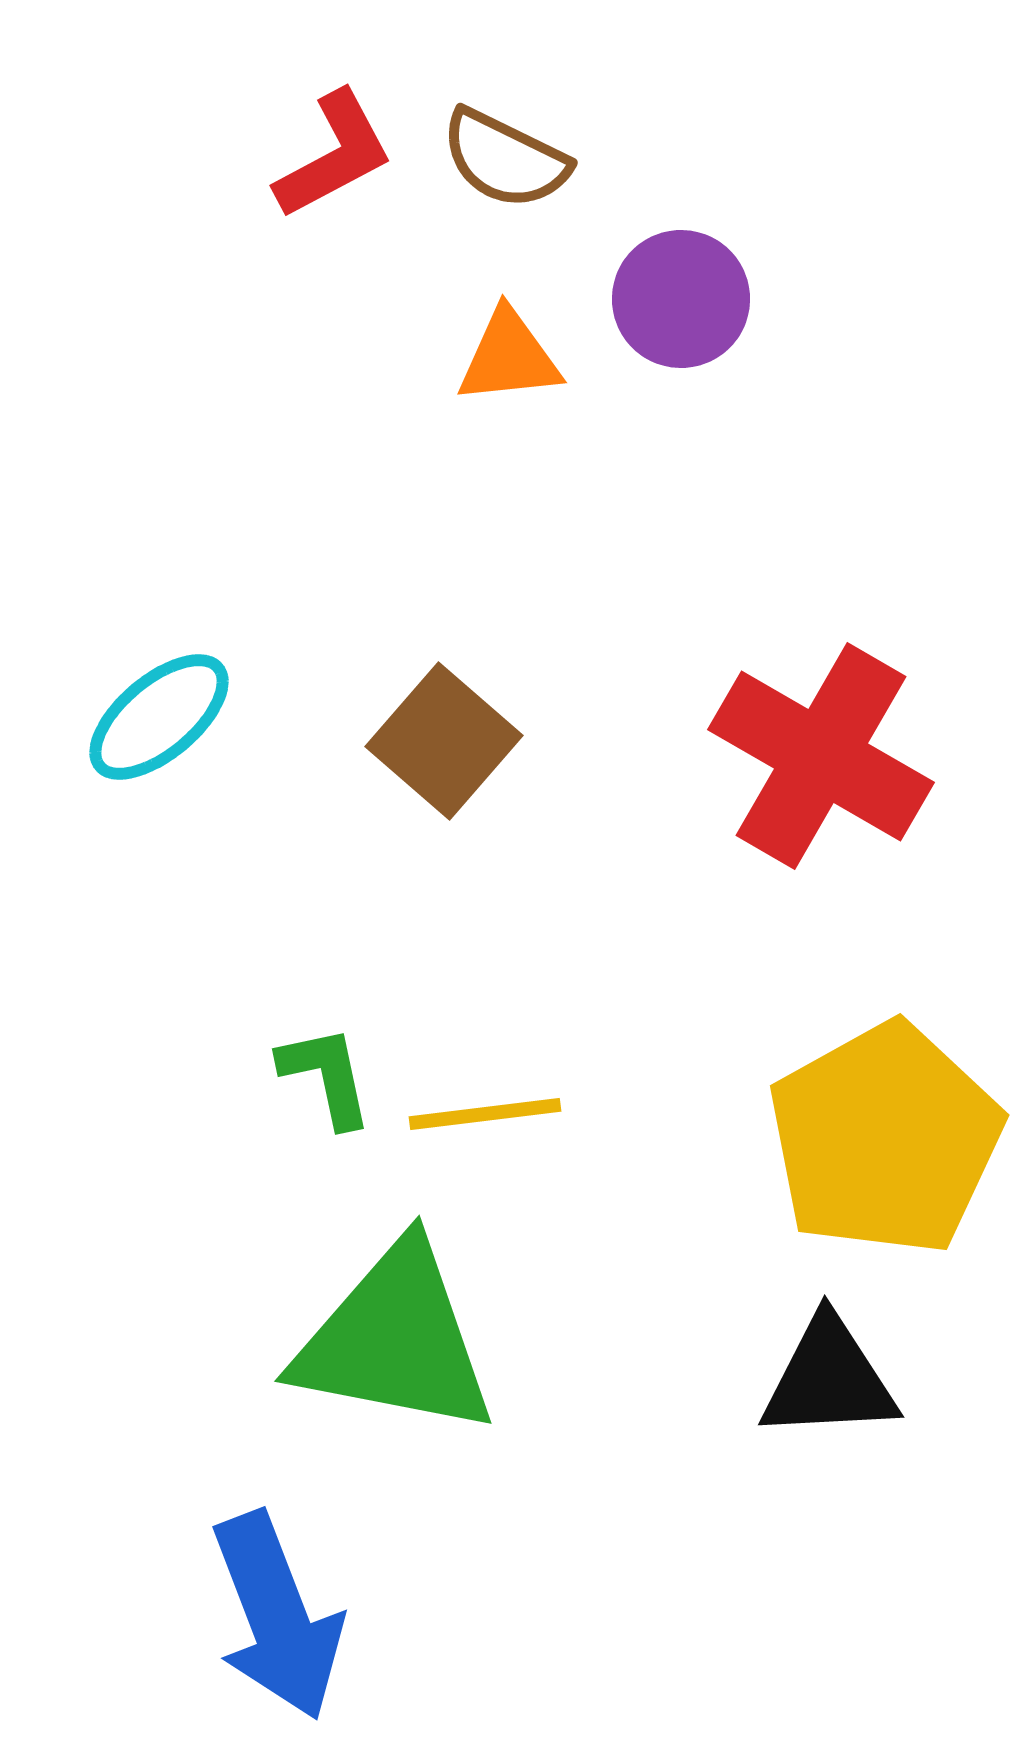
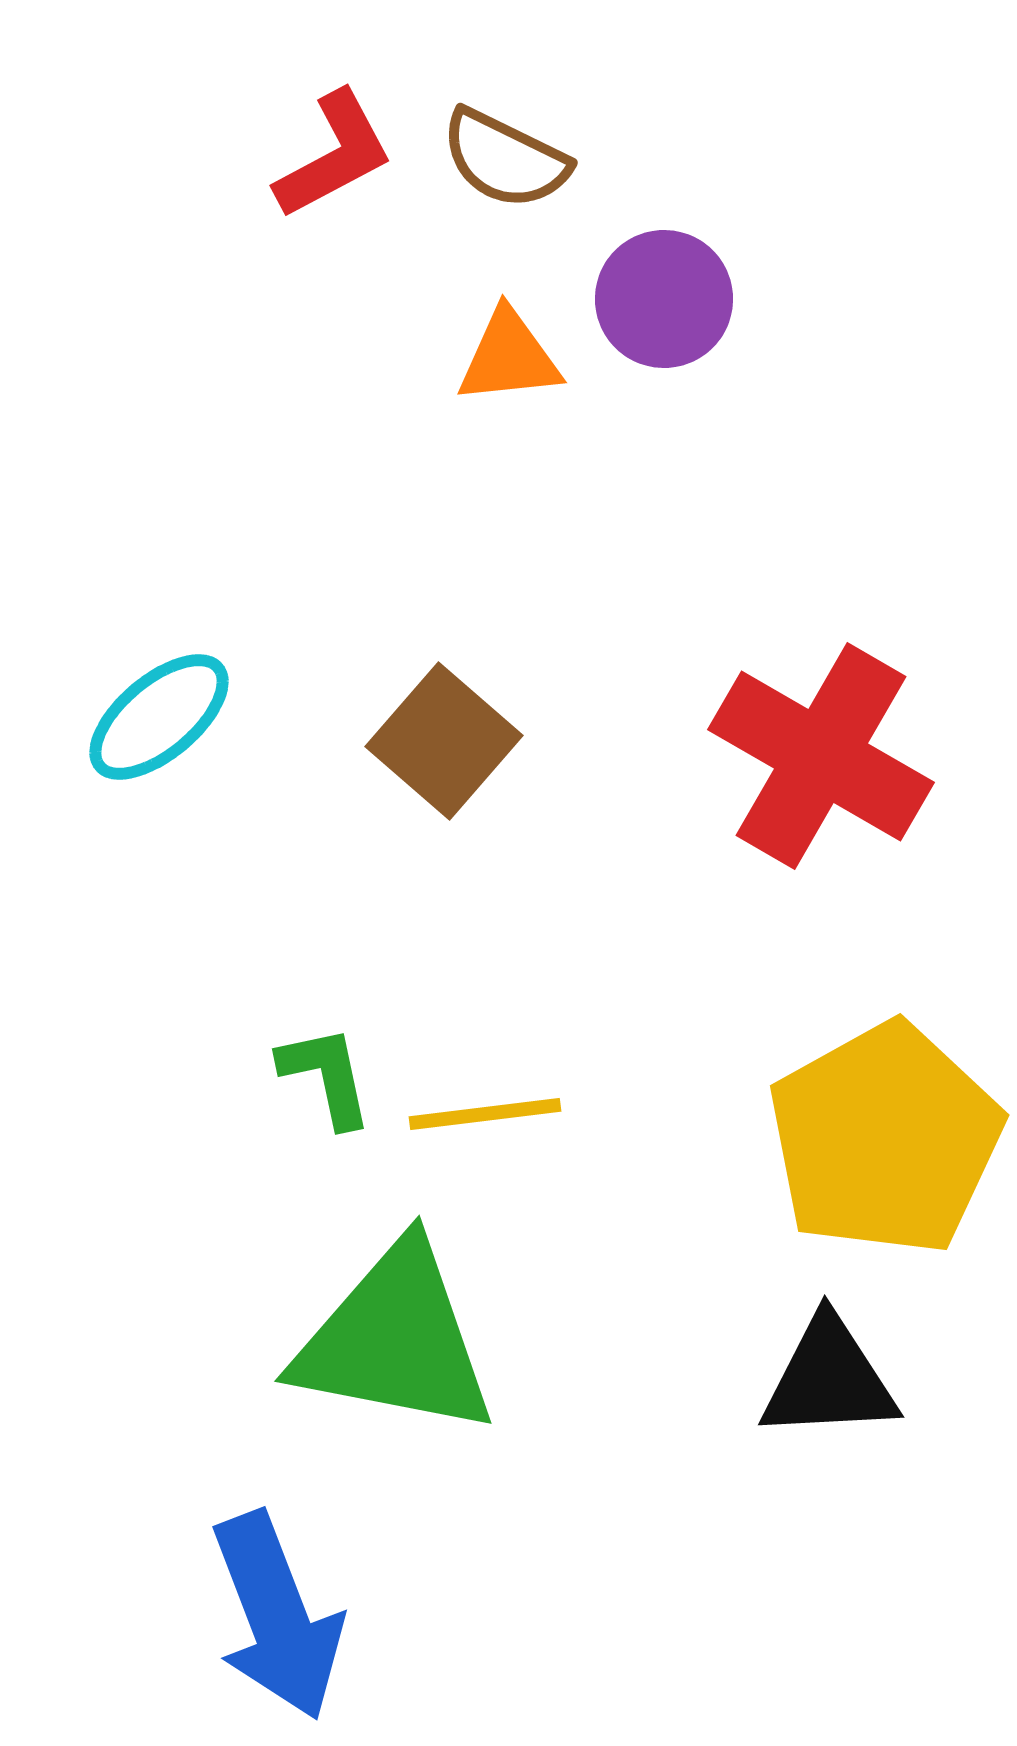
purple circle: moved 17 px left
